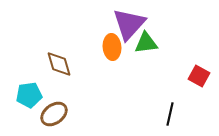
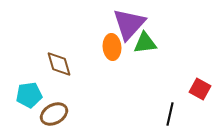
green triangle: moved 1 px left
red square: moved 1 px right, 13 px down
brown ellipse: rotated 8 degrees clockwise
